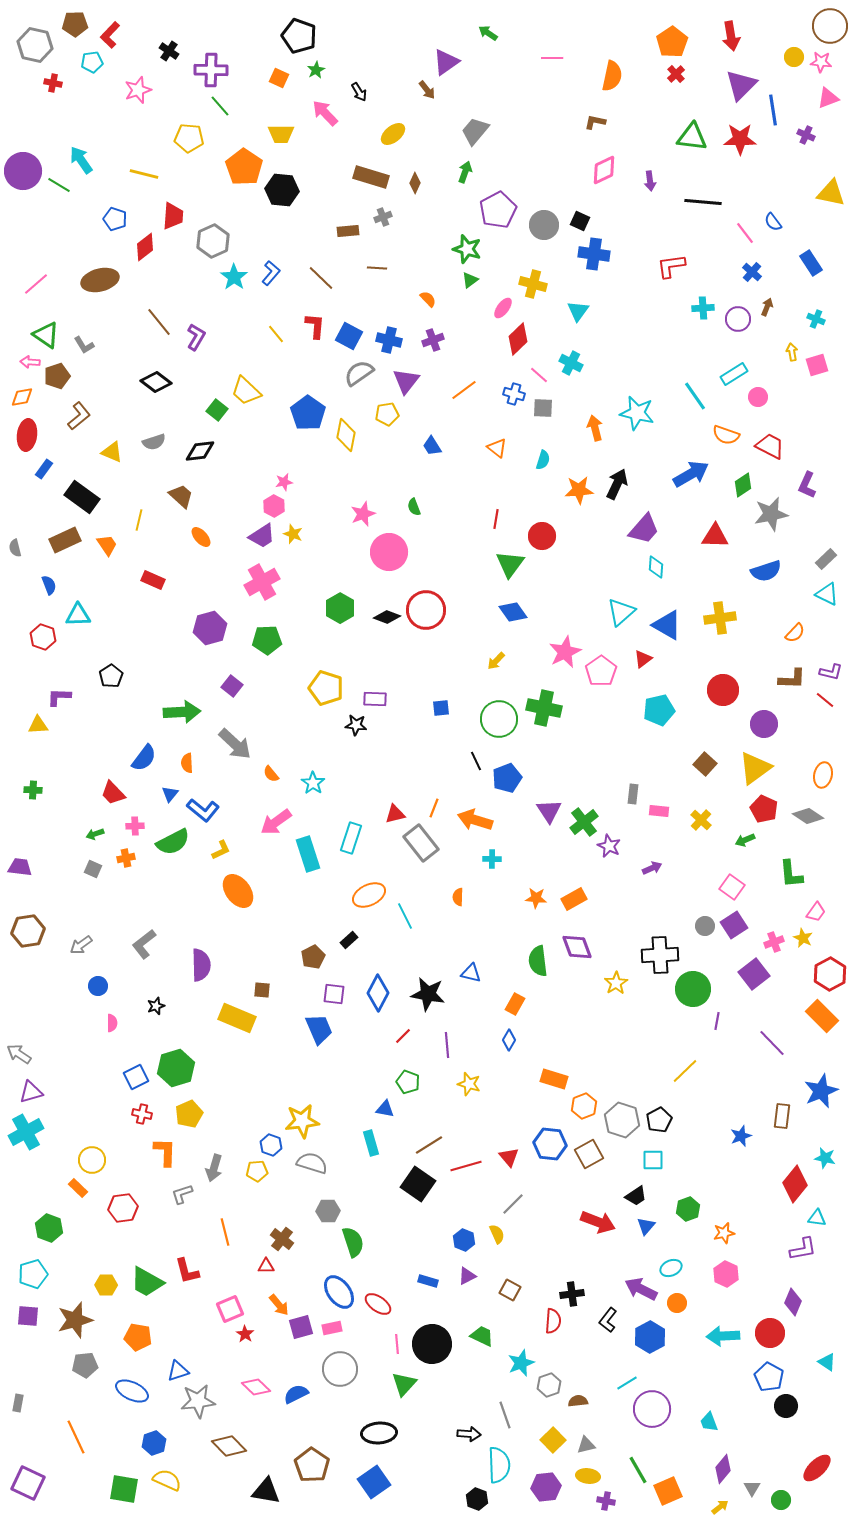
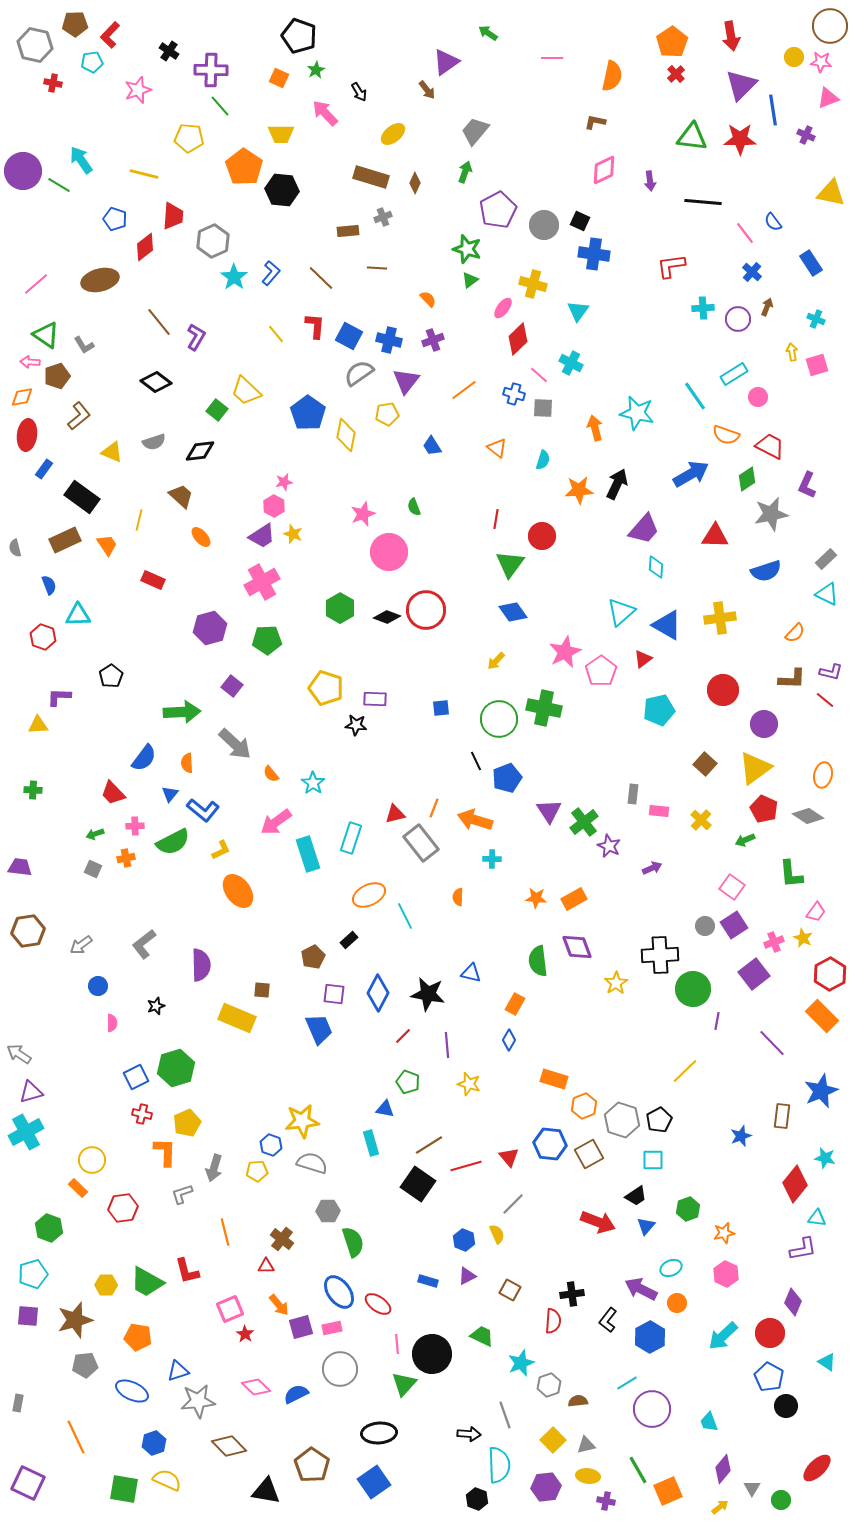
green diamond at (743, 485): moved 4 px right, 6 px up
yellow pentagon at (189, 1114): moved 2 px left, 9 px down
cyan arrow at (723, 1336): rotated 40 degrees counterclockwise
black circle at (432, 1344): moved 10 px down
